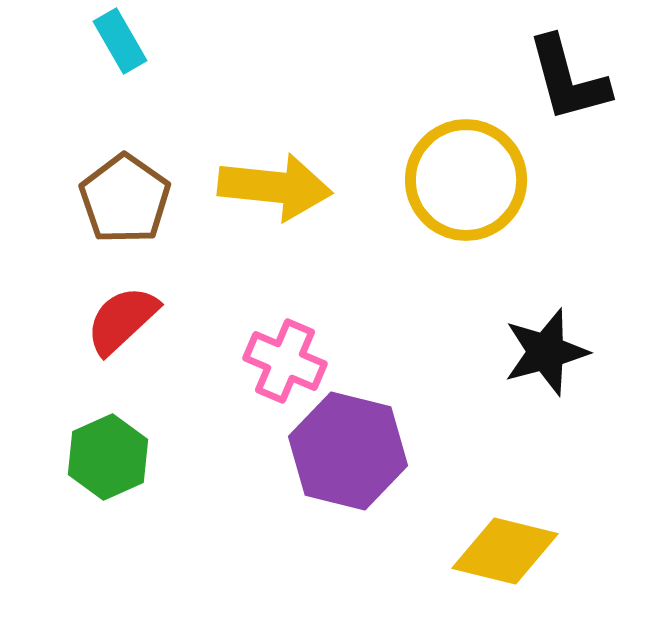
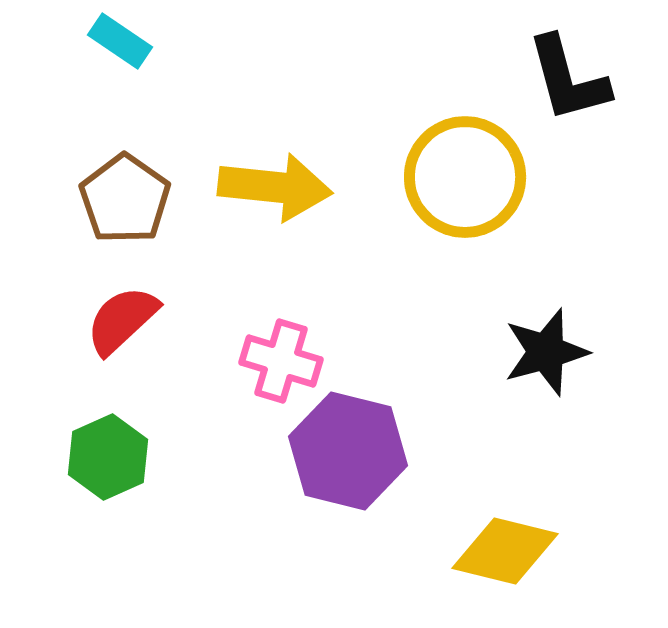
cyan rectangle: rotated 26 degrees counterclockwise
yellow circle: moved 1 px left, 3 px up
pink cross: moved 4 px left; rotated 6 degrees counterclockwise
